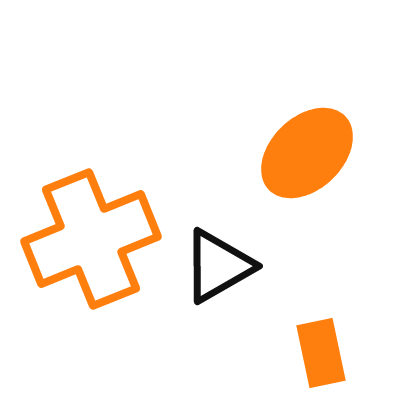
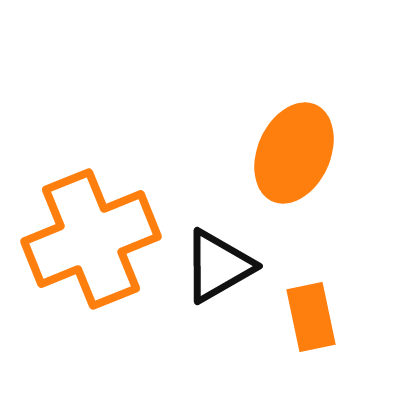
orange ellipse: moved 13 px left; rotated 22 degrees counterclockwise
orange rectangle: moved 10 px left, 36 px up
